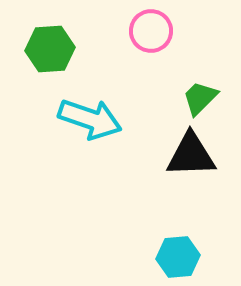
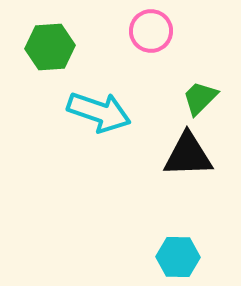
green hexagon: moved 2 px up
cyan arrow: moved 9 px right, 7 px up
black triangle: moved 3 px left
cyan hexagon: rotated 6 degrees clockwise
